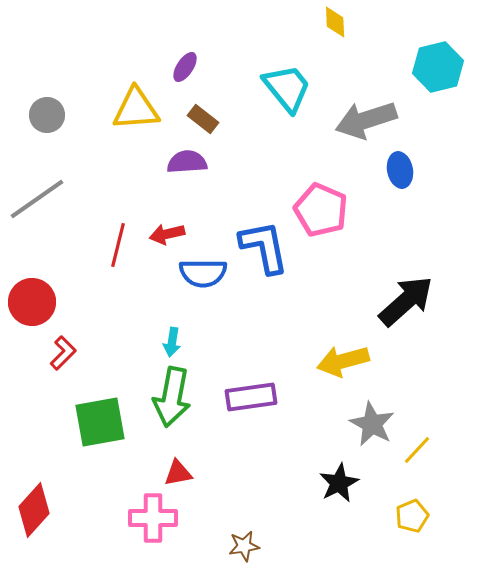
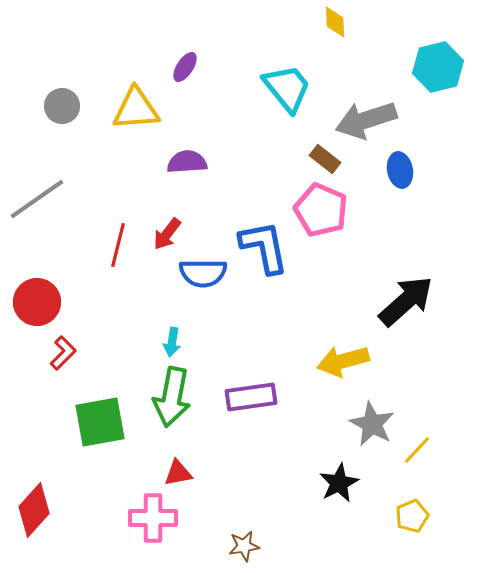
gray circle: moved 15 px right, 9 px up
brown rectangle: moved 122 px right, 40 px down
red arrow: rotated 40 degrees counterclockwise
red circle: moved 5 px right
